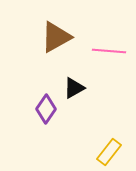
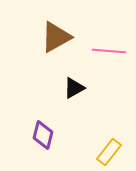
purple diamond: moved 3 px left, 26 px down; rotated 20 degrees counterclockwise
